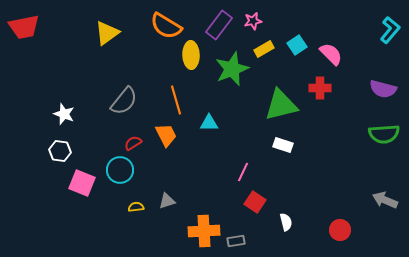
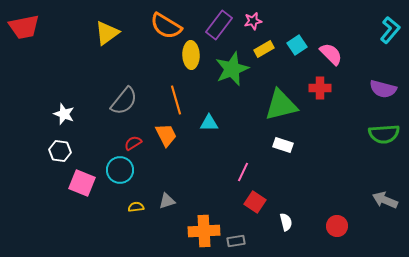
red circle: moved 3 px left, 4 px up
